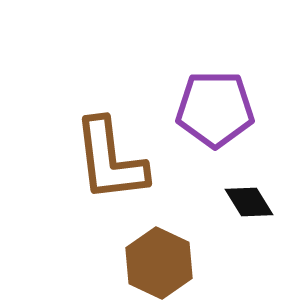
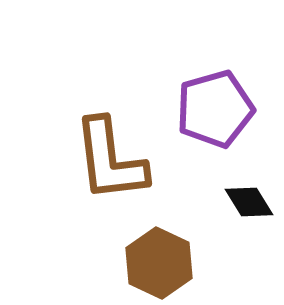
purple pentagon: rotated 16 degrees counterclockwise
